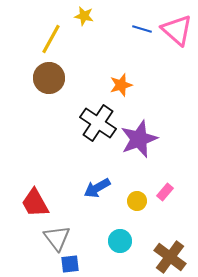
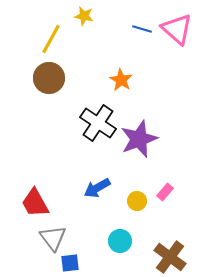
pink triangle: moved 1 px up
orange star: moved 5 px up; rotated 25 degrees counterclockwise
gray triangle: moved 4 px left
blue square: moved 1 px up
